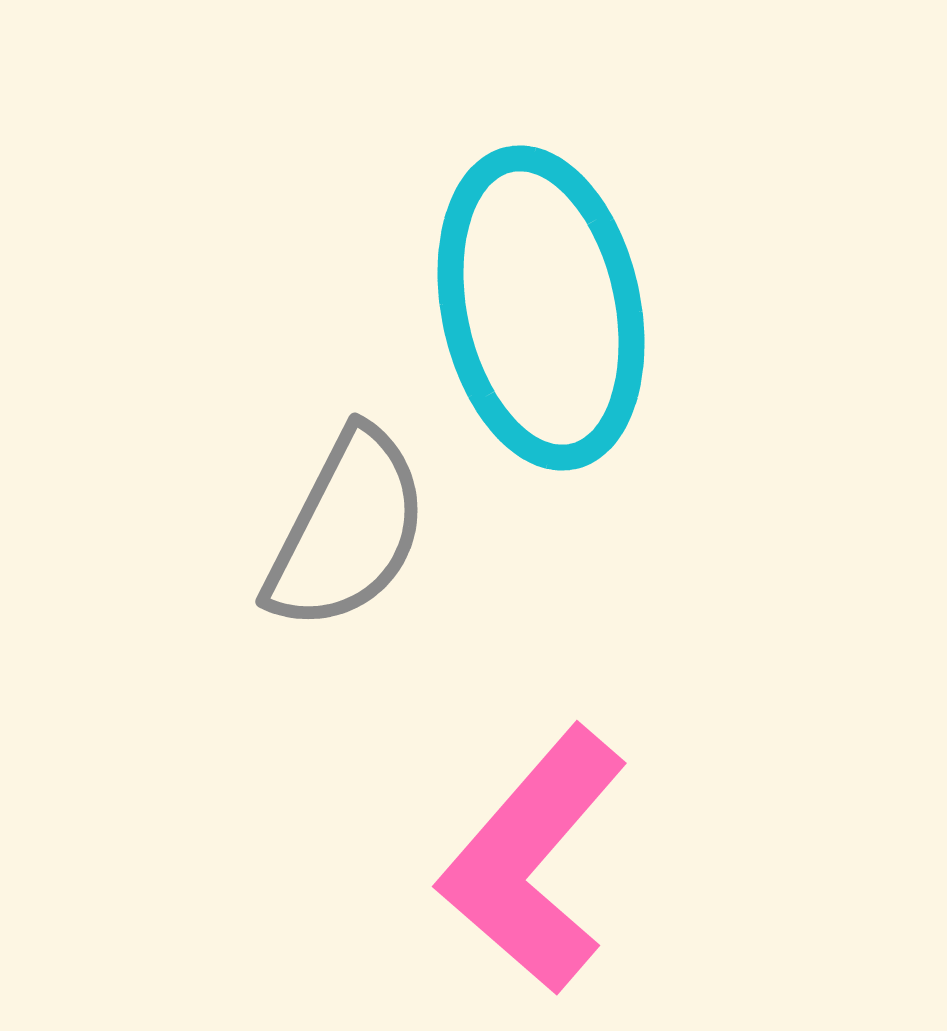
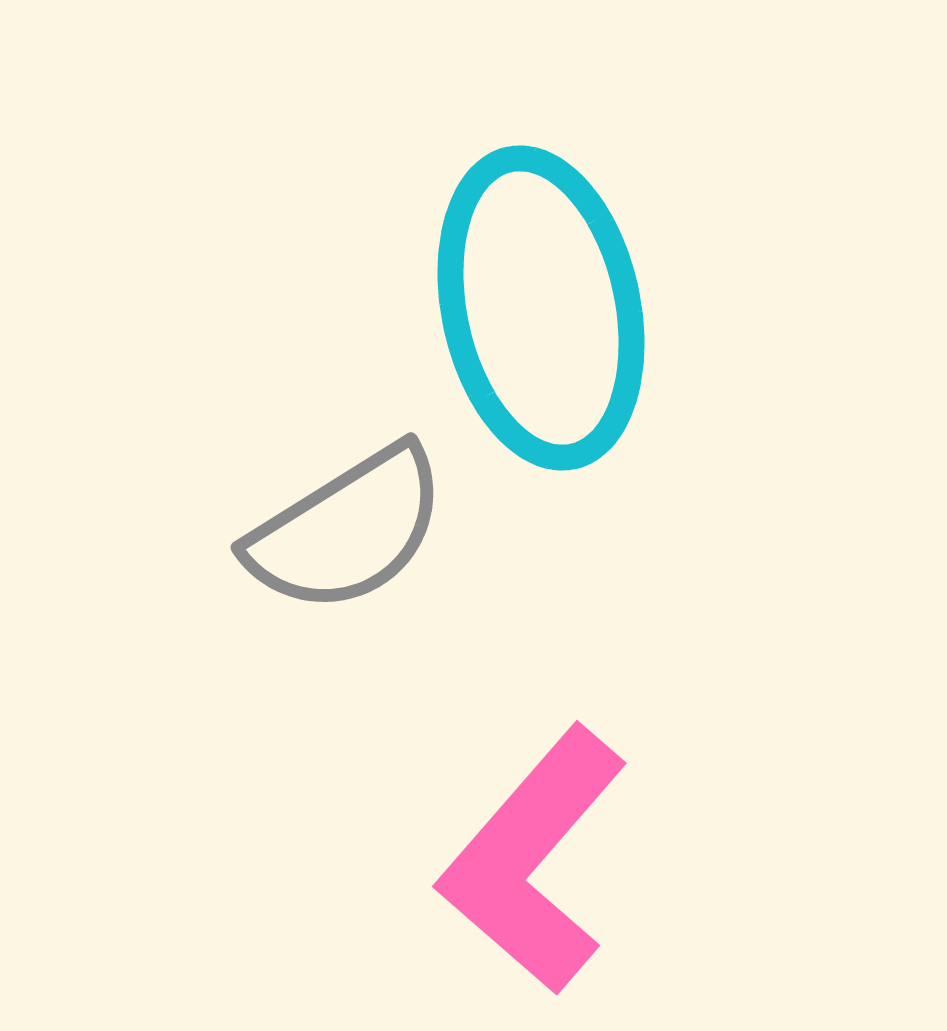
gray semicircle: rotated 31 degrees clockwise
